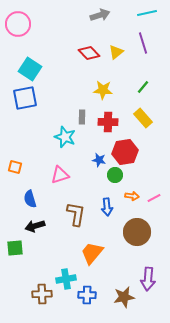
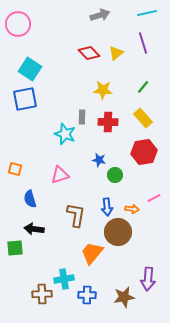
yellow triangle: moved 1 px down
blue square: moved 1 px down
cyan star: moved 3 px up
red hexagon: moved 19 px right
orange square: moved 2 px down
orange arrow: moved 13 px down
brown L-shape: moved 1 px down
black arrow: moved 1 px left, 3 px down; rotated 24 degrees clockwise
brown circle: moved 19 px left
cyan cross: moved 2 px left
